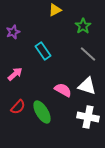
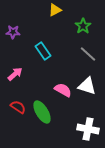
purple star: rotated 24 degrees clockwise
red semicircle: rotated 98 degrees counterclockwise
white cross: moved 12 px down
